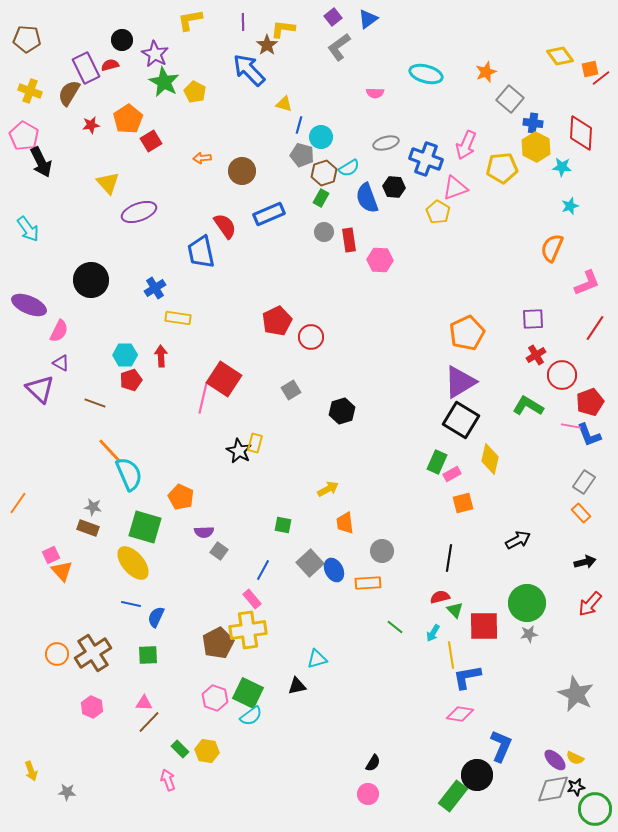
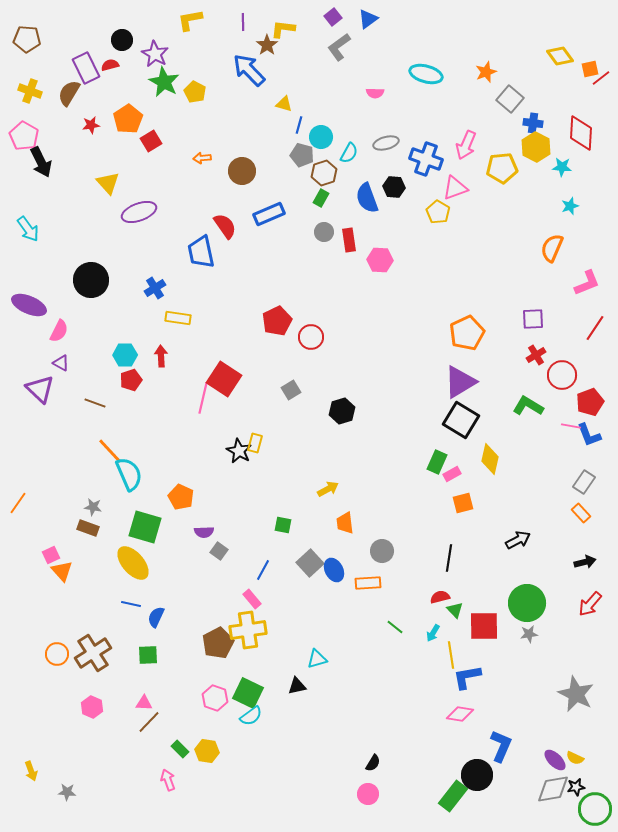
cyan semicircle at (349, 168): moved 15 px up; rotated 30 degrees counterclockwise
